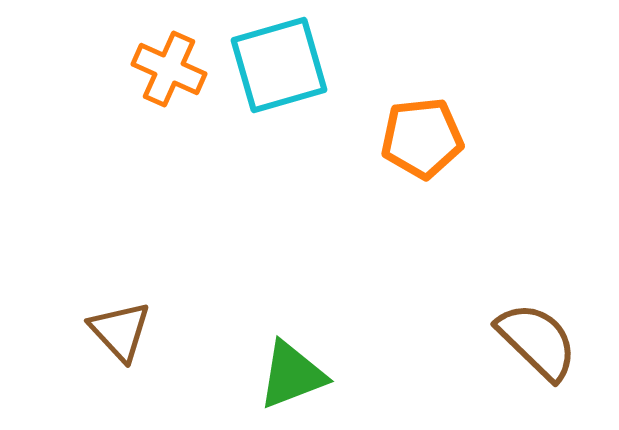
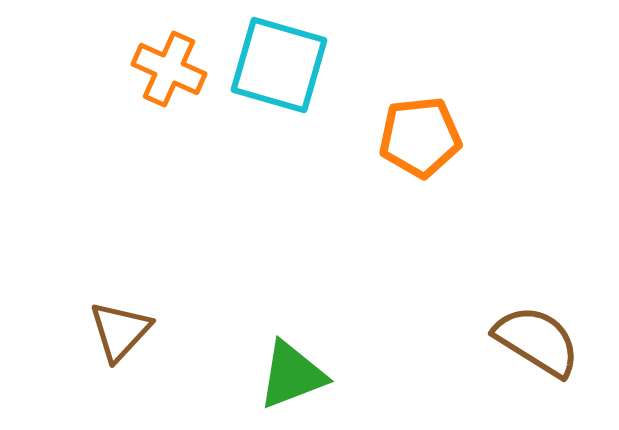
cyan square: rotated 32 degrees clockwise
orange pentagon: moved 2 px left, 1 px up
brown triangle: rotated 26 degrees clockwise
brown semicircle: rotated 12 degrees counterclockwise
